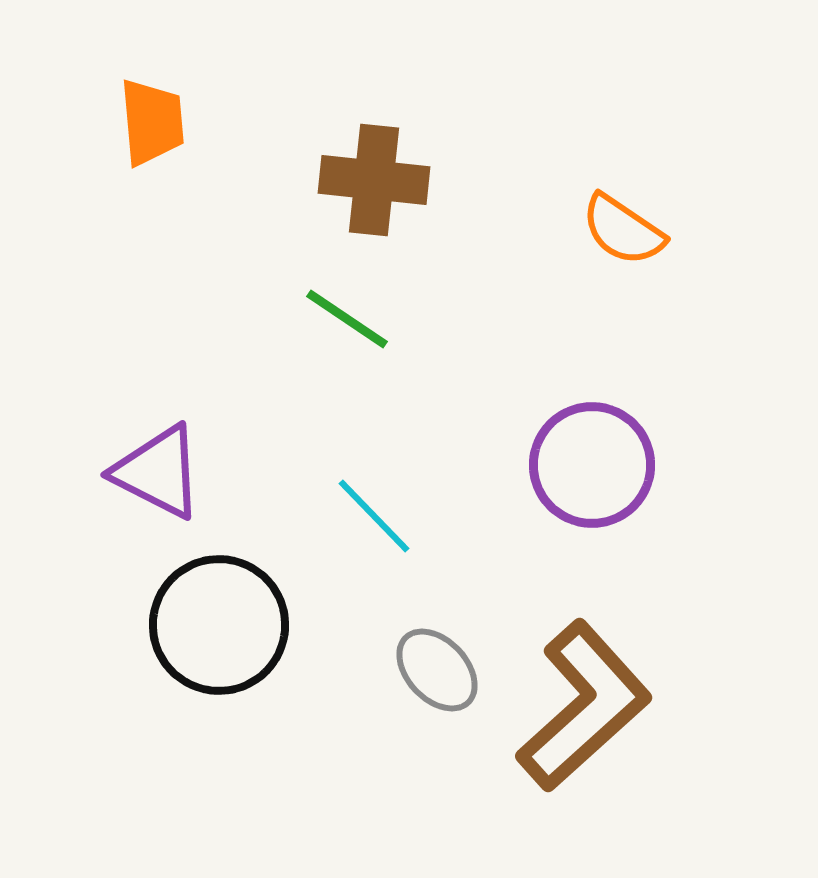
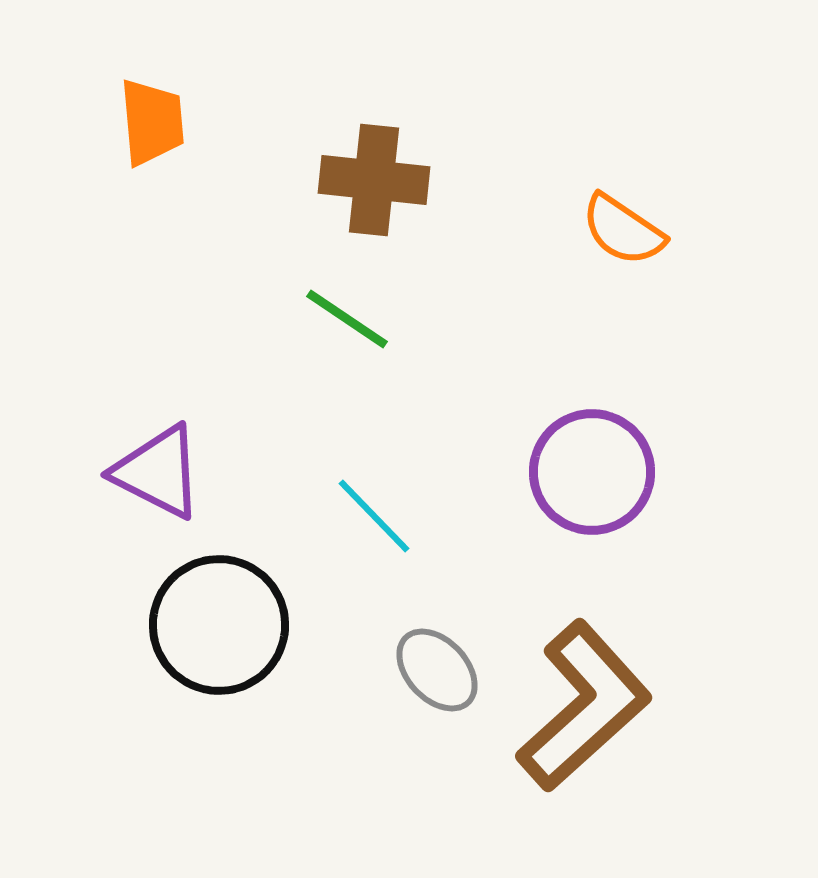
purple circle: moved 7 px down
